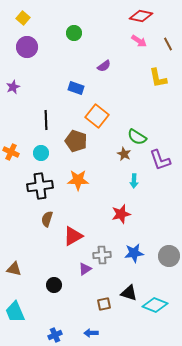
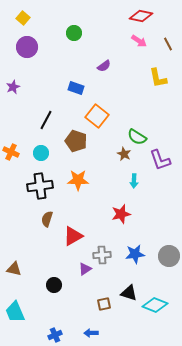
black line: rotated 30 degrees clockwise
blue star: moved 1 px right, 1 px down
